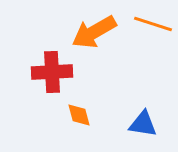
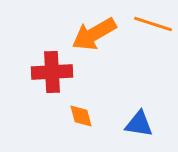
orange arrow: moved 2 px down
orange diamond: moved 2 px right, 1 px down
blue triangle: moved 4 px left
